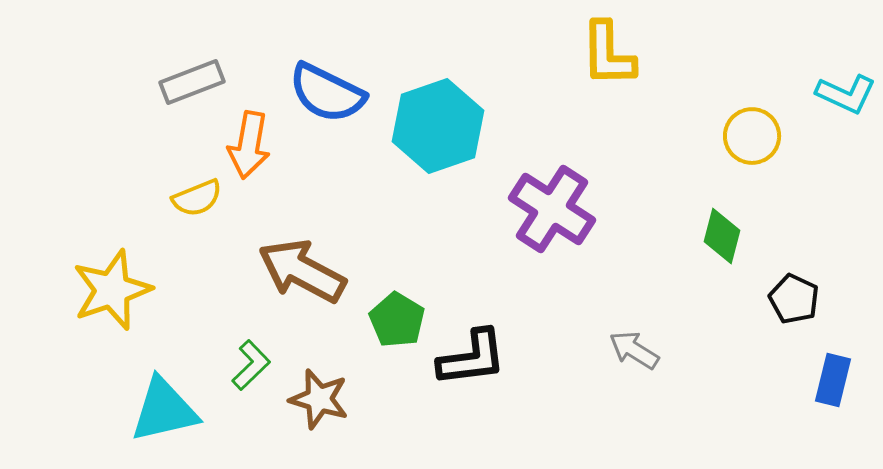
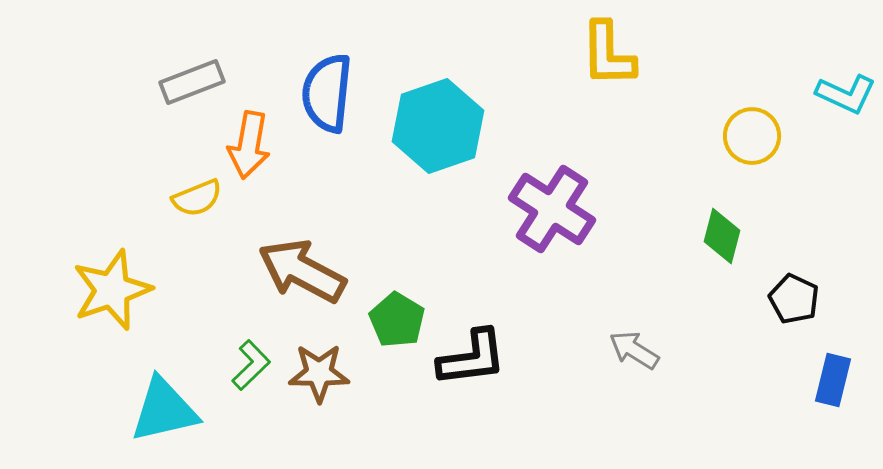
blue semicircle: rotated 70 degrees clockwise
brown star: moved 26 px up; rotated 16 degrees counterclockwise
